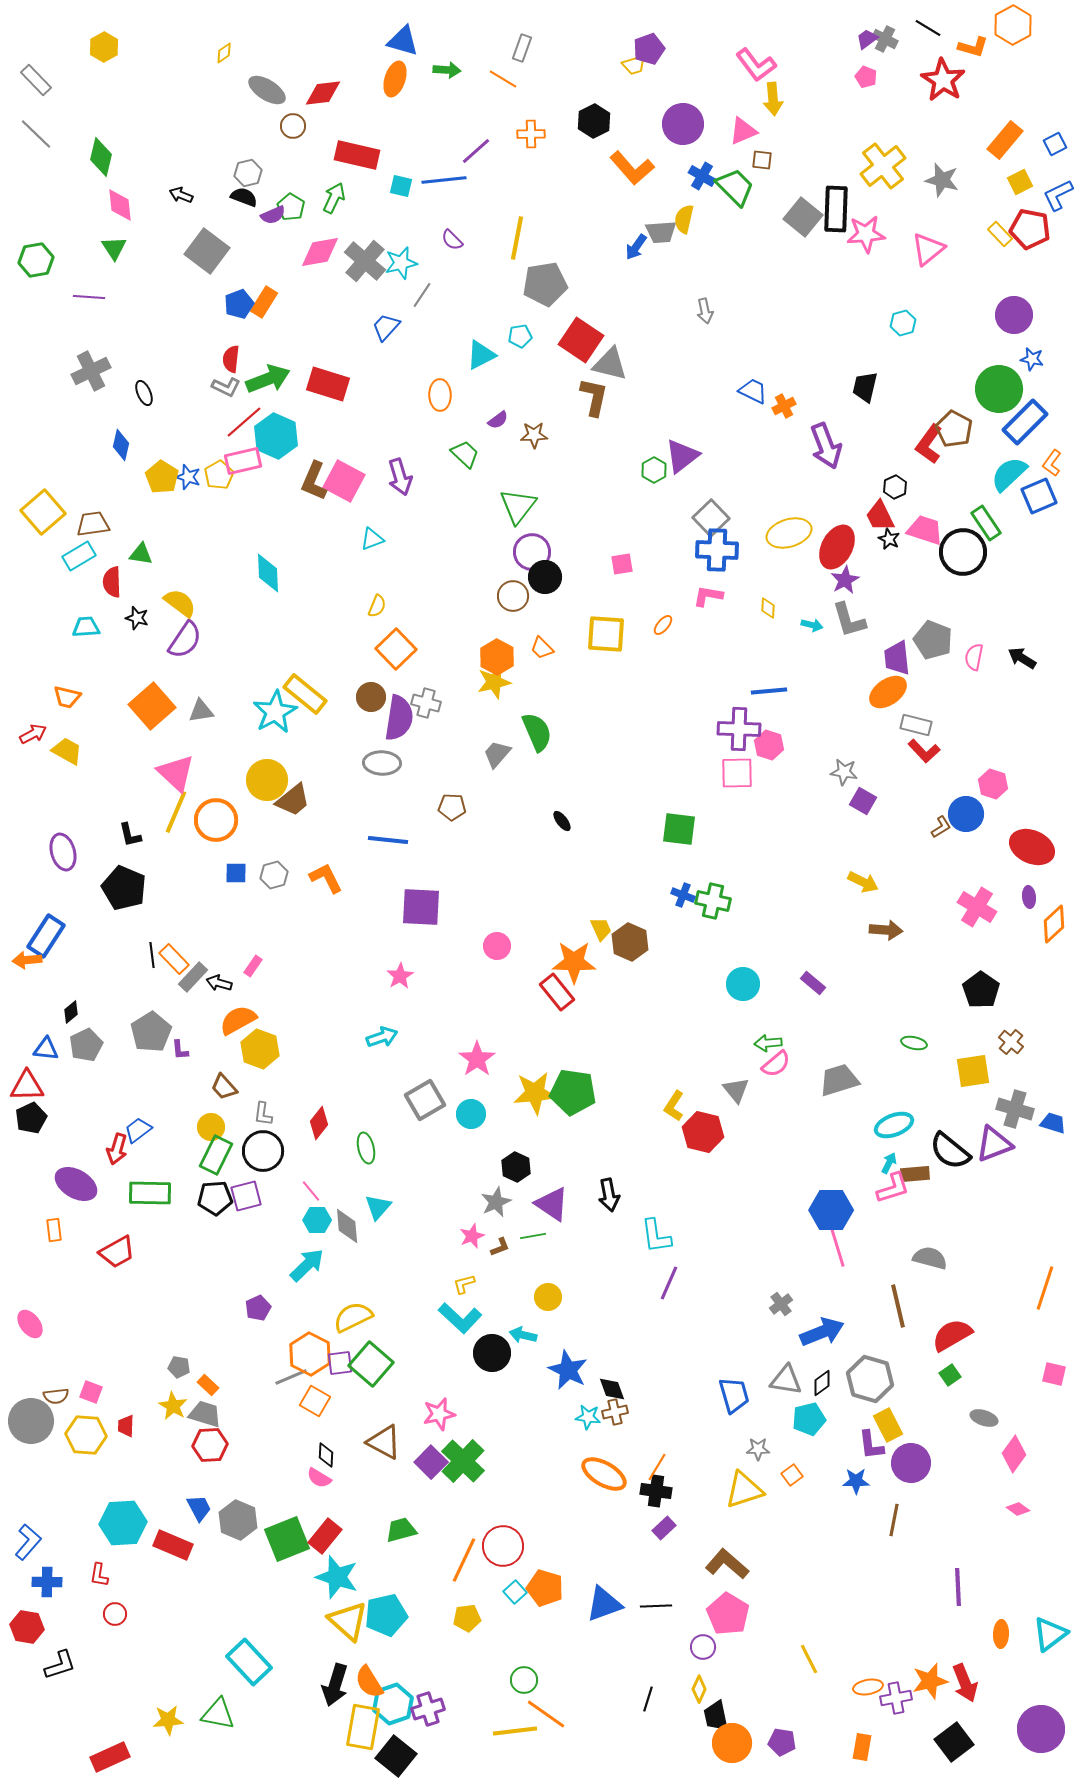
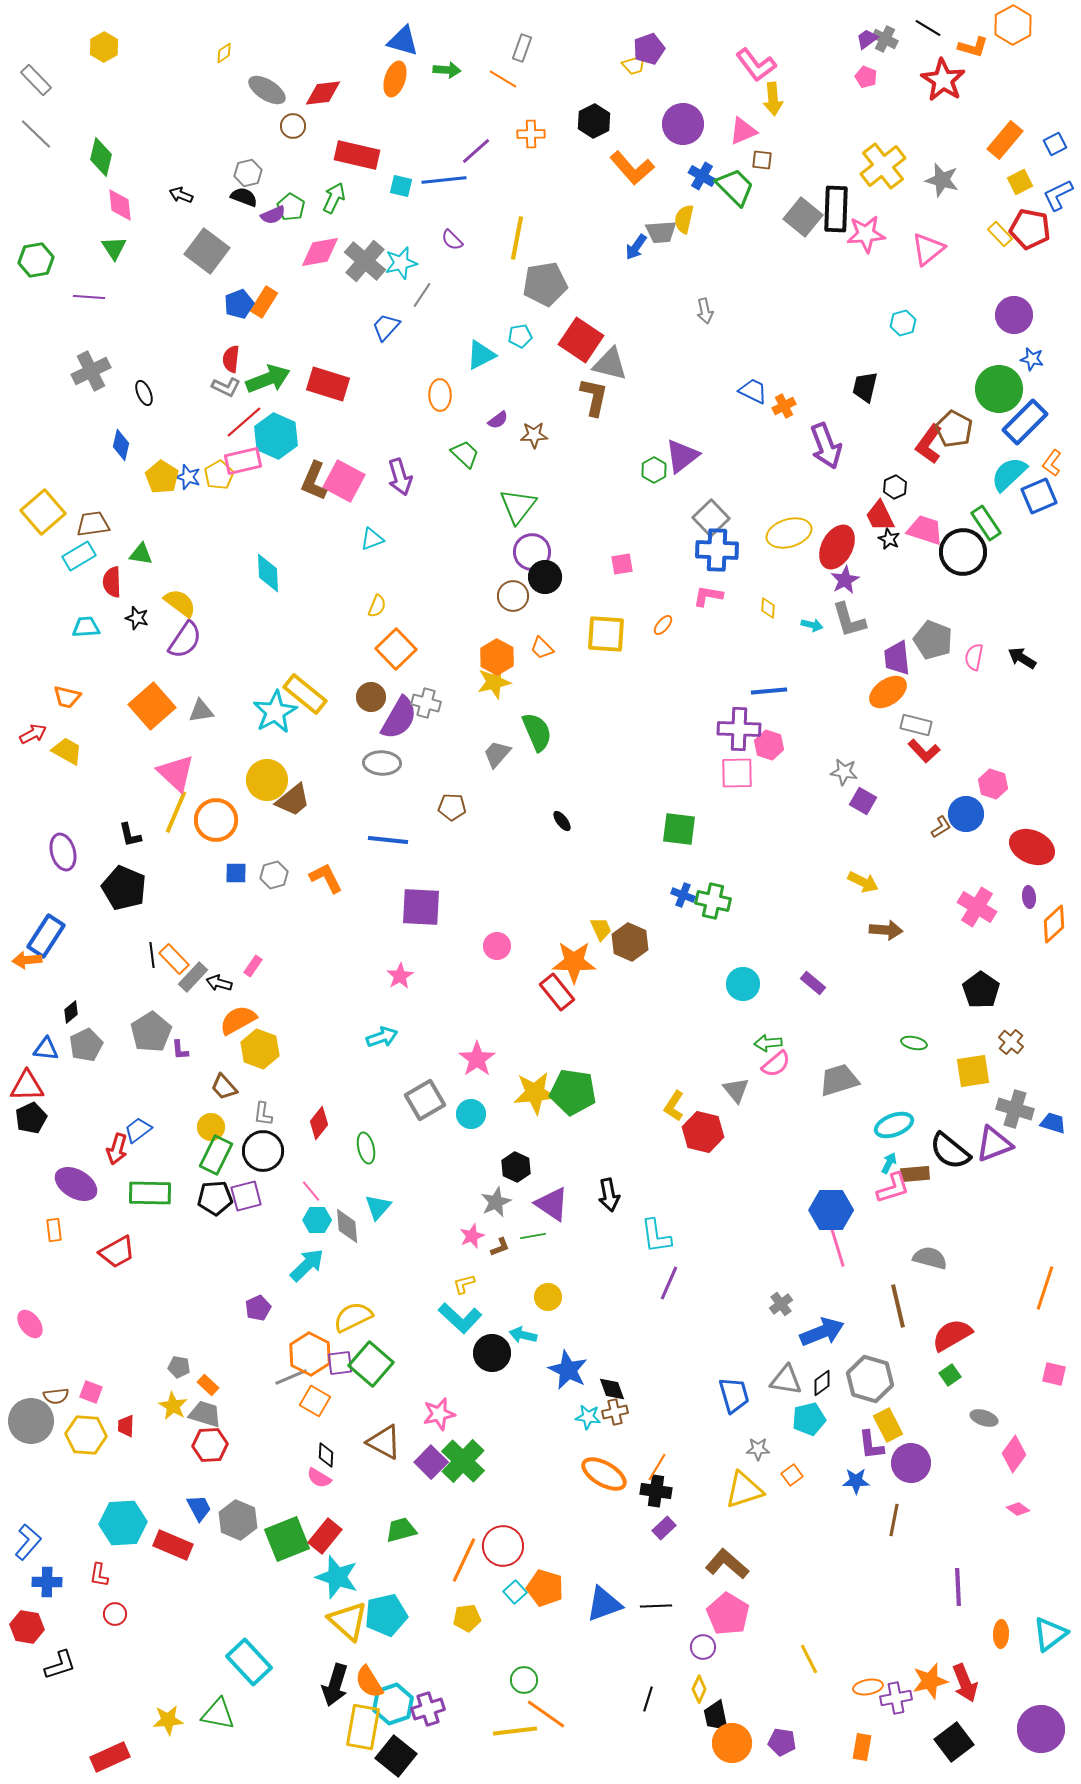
purple semicircle at (399, 718): rotated 21 degrees clockwise
